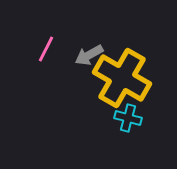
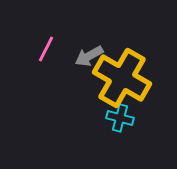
gray arrow: moved 1 px down
cyan cross: moved 8 px left
